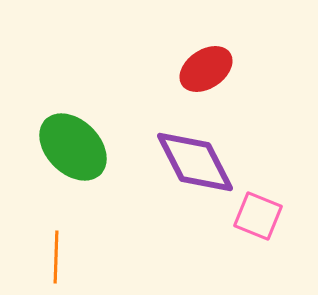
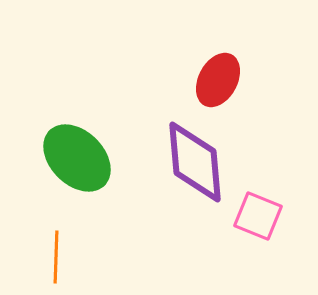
red ellipse: moved 12 px right, 11 px down; rotated 28 degrees counterclockwise
green ellipse: moved 4 px right, 11 px down
purple diamond: rotated 22 degrees clockwise
